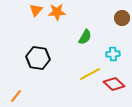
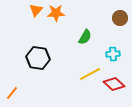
orange star: moved 1 px left, 1 px down
brown circle: moved 2 px left
orange line: moved 4 px left, 3 px up
